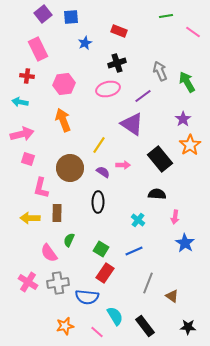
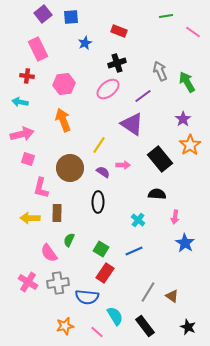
pink ellipse at (108, 89): rotated 25 degrees counterclockwise
gray line at (148, 283): moved 9 px down; rotated 10 degrees clockwise
black star at (188, 327): rotated 21 degrees clockwise
